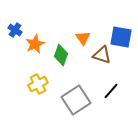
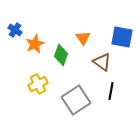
blue square: moved 1 px right
brown triangle: moved 7 px down; rotated 18 degrees clockwise
black line: rotated 30 degrees counterclockwise
